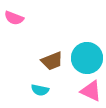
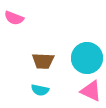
brown trapezoid: moved 9 px left; rotated 25 degrees clockwise
